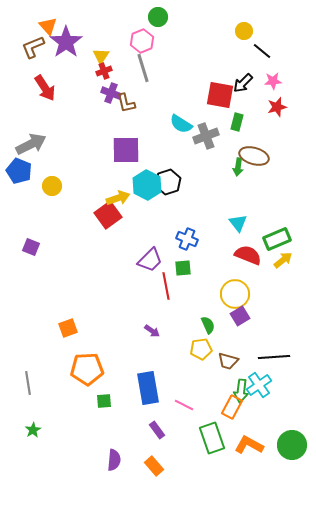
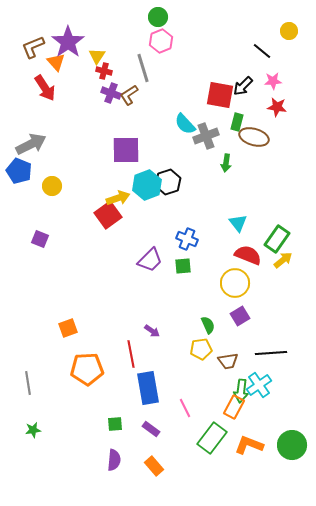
orange triangle at (48, 26): moved 8 px right, 36 px down
yellow circle at (244, 31): moved 45 px right
pink hexagon at (142, 41): moved 19 px right
purple star at (66, 42): moved 2 px right
yellow triangle at (101, 56): moved 4 px left
red cross at (104, 71): rotated 35 degrees clockwise
black arrow at (243, 83): moved 3 px down
brown L-shape at (126, 103): moved 3 px right, 8 px up; rotated 70 degrees clockwise
red star at (277, 107): rotated 24 degrees clockwise
cyan semicircle at (181, 124): moved 4 px right; rotated 15 degrees clockwise
brown ellipse at (254, 156): moved 19 px up
green arrow at (238, 167): moved 12 px left, 4 px up
cyan hexagon at (147, 185): rotated 12 degrees clockwise
green rectangle at (277, 239): rotated 32 degrees counterclockwise
purple square at (31, 247): moved 9 px right, 8 px up
green square at (183, 268): moved 2 px up
red line at (166, 286): moved 35 px left, 68 px down
yellow circle at (235, 294): moved 11 px up
black line at (274, 357): moved 3 px left, 4 px up
brown trapezoid at (228, 361): rotated 25 degrees counterclockwise
green square at (104, 401): moved 11 px right, 23 px down
pink line at (184, 405): moved 1 px right, 3 px down; rotated 36 degrees clockwise
orange rectangle at (232, 407): moved 2 px right
green star at (33, 430): rotated 21 degrees clockwise
purple rectangle at (157, 430): moved 6 px left, 1 px up; rotated 18 degrees counterclockwise
green rectangle at (212, 438): rotated 56 degrees clockwise
orange L-shape at (249, 445): rotated 8 degrees counterclockwise
